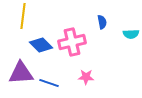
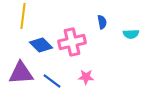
blue line: moved 3 px right, 2 px up; rotated 18 degrees clockwise
